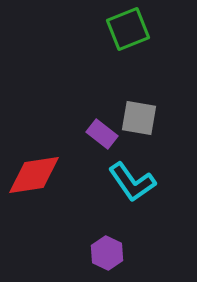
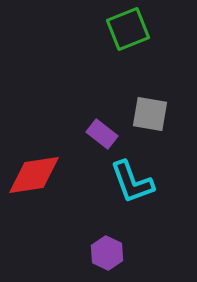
gray square: moved 11 px right, 4 px up
cyan L-shape: rotated 15 degrees clockwise
